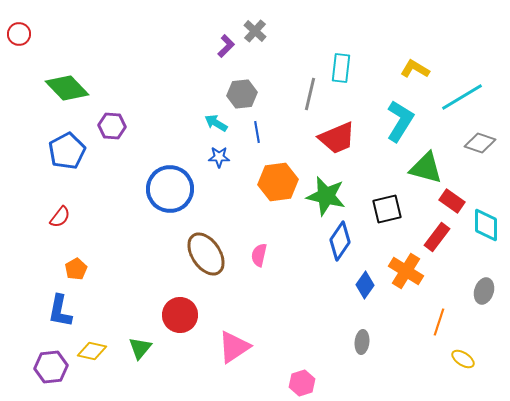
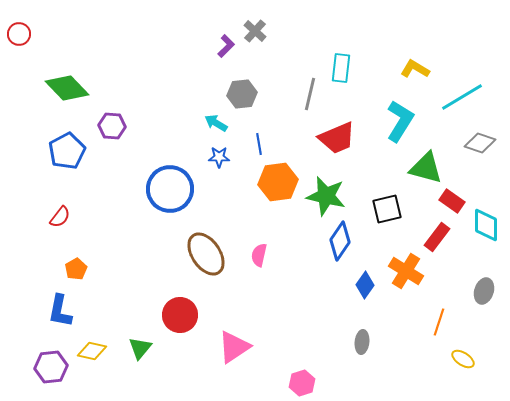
blue line at (257, 132): moved 2 px right, 12 px down
